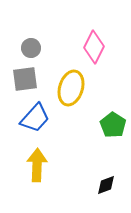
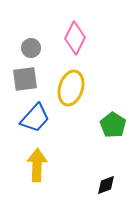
pink diamond: moved 19 px left, 9 px up
